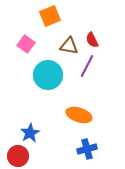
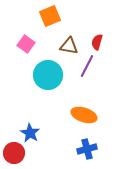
red semicircle: moved 5 px right, 2 px down; rotated 42 degrees clockwise
orange ellipse: moved 5 px right
blue star: rotated 12 degrees counterclockwise
red circle: moved 4 px left, 3 px up
